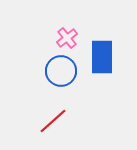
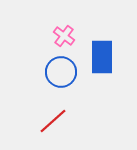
pink cross: moved 3 px left, 2 px up; rotated 15 degrees counterclockwise
blue circle: moved 1 px down
